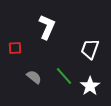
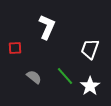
green line: moved 1 px right
